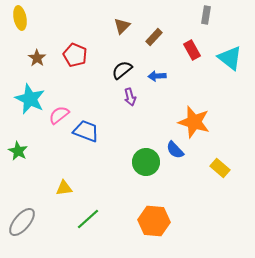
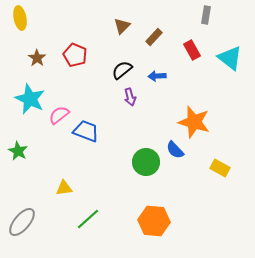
yellow rectangle: rotated 12 degrees counterclockwise
